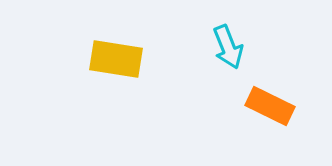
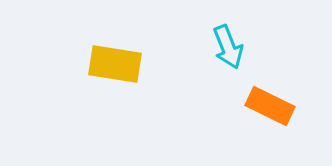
yellow rectangle: moved 1 px left, 5 px down
